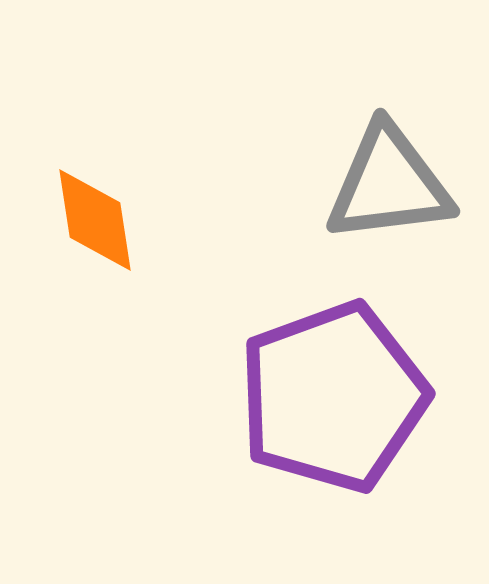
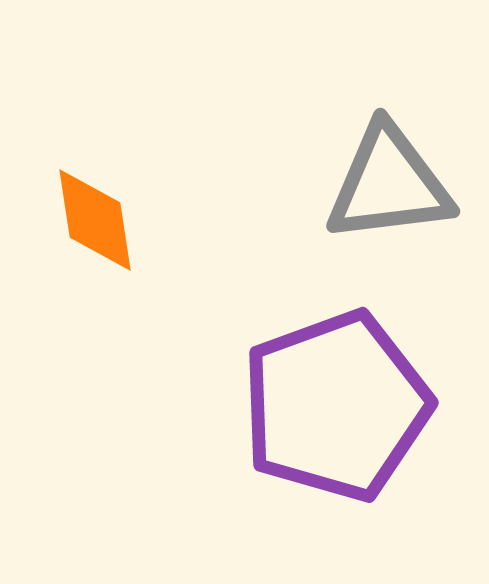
purple pentagon: moved 3 px right, 9 px down
